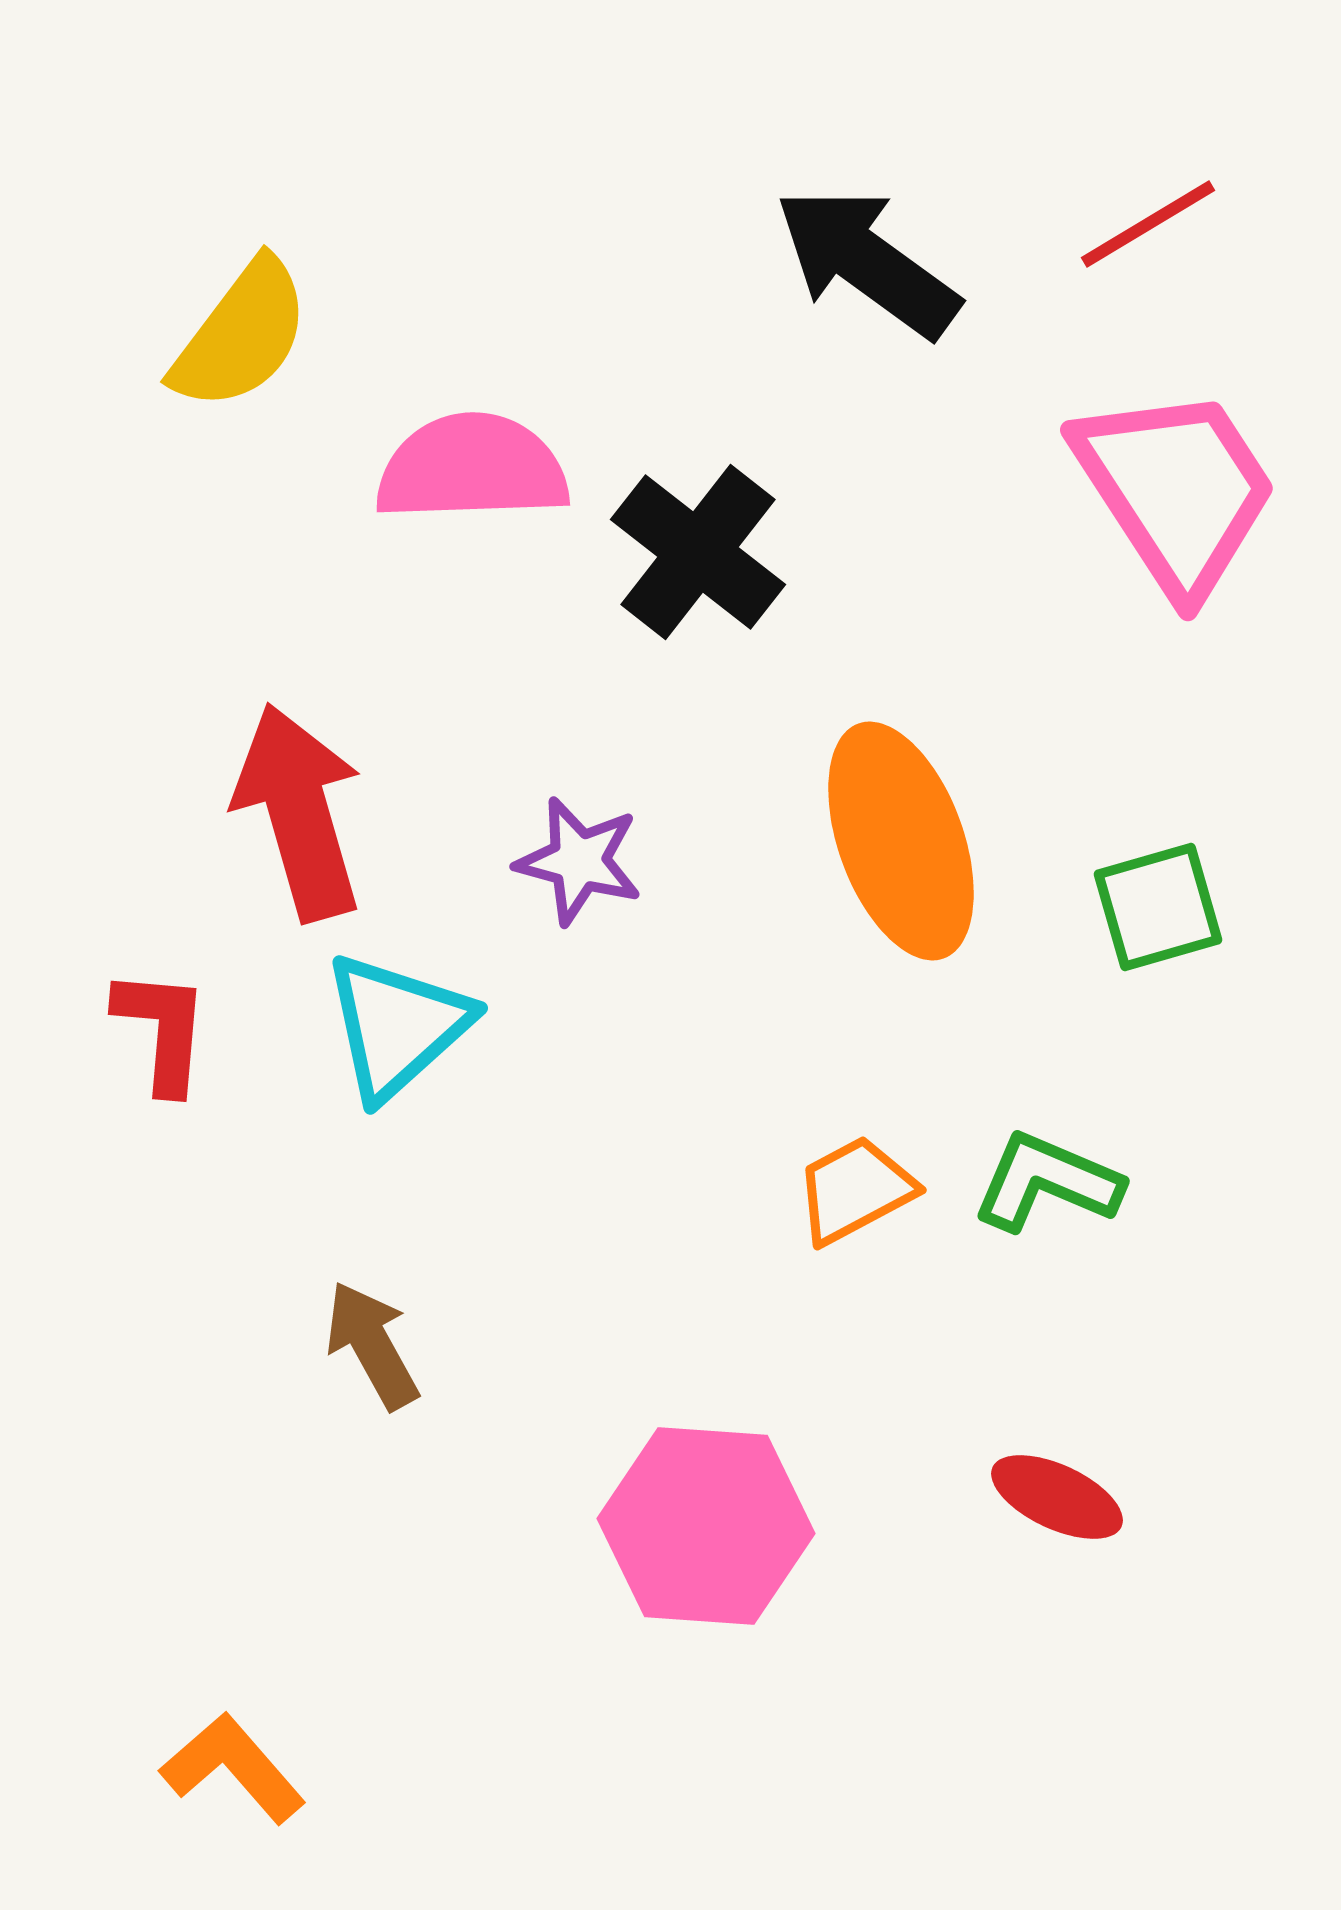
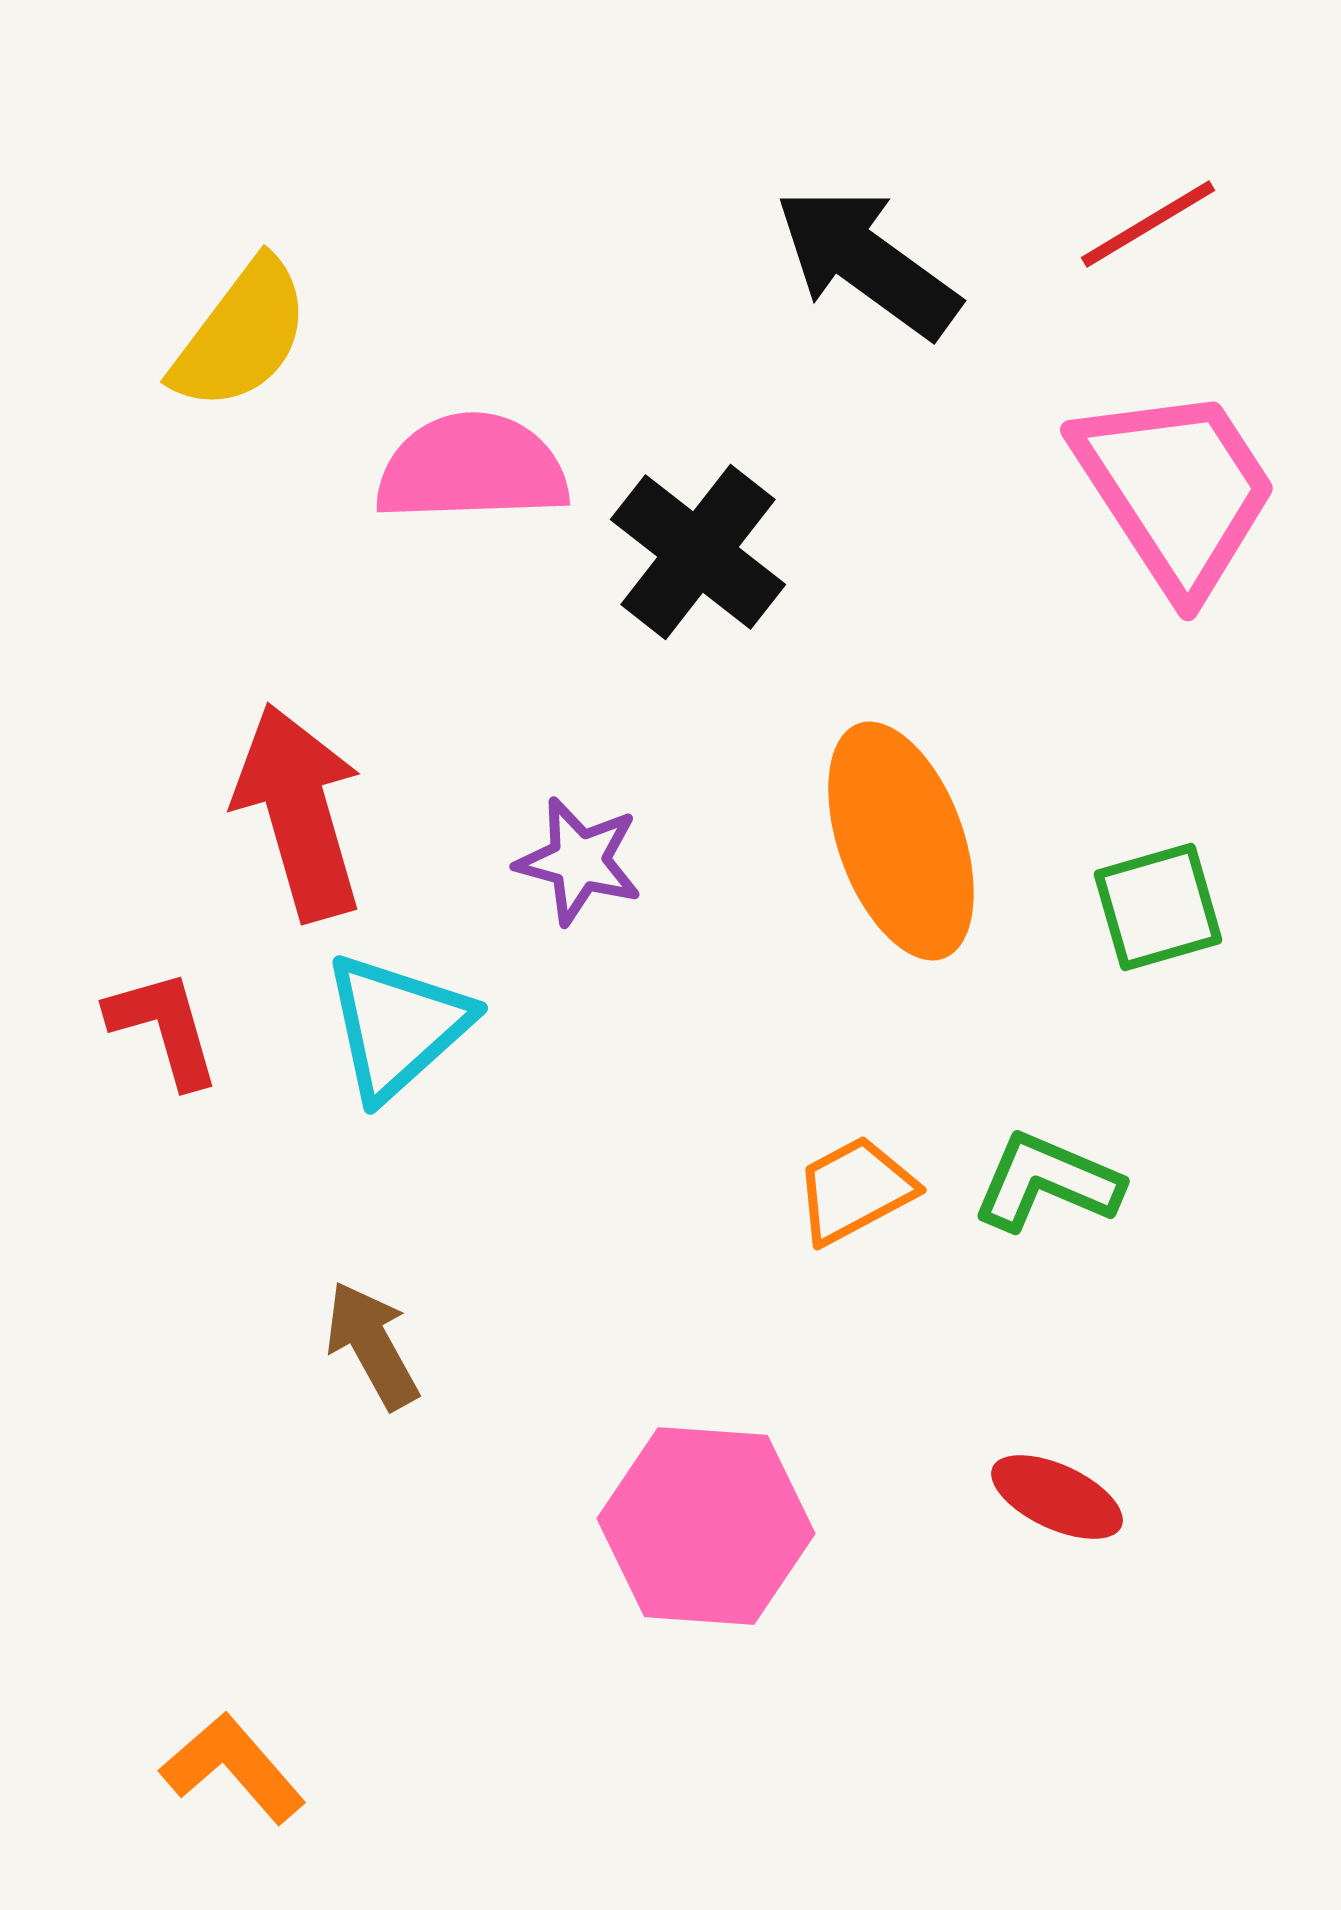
red L-shape: moved 2 px right, 2 px up; rotated 21 degrees counterclockwise
